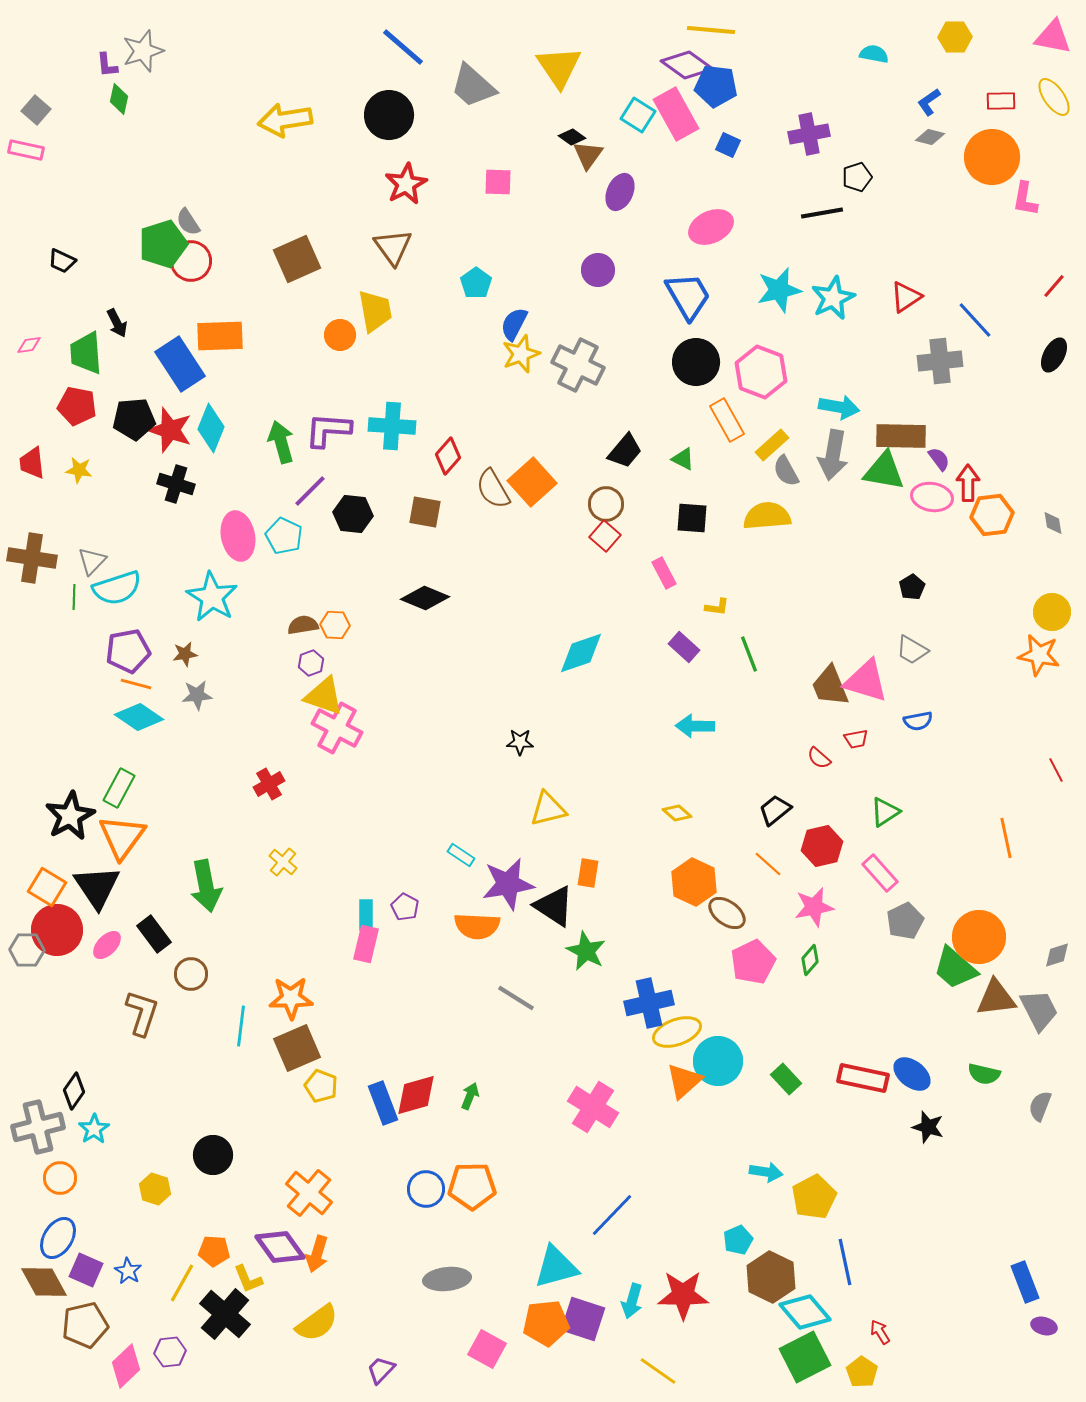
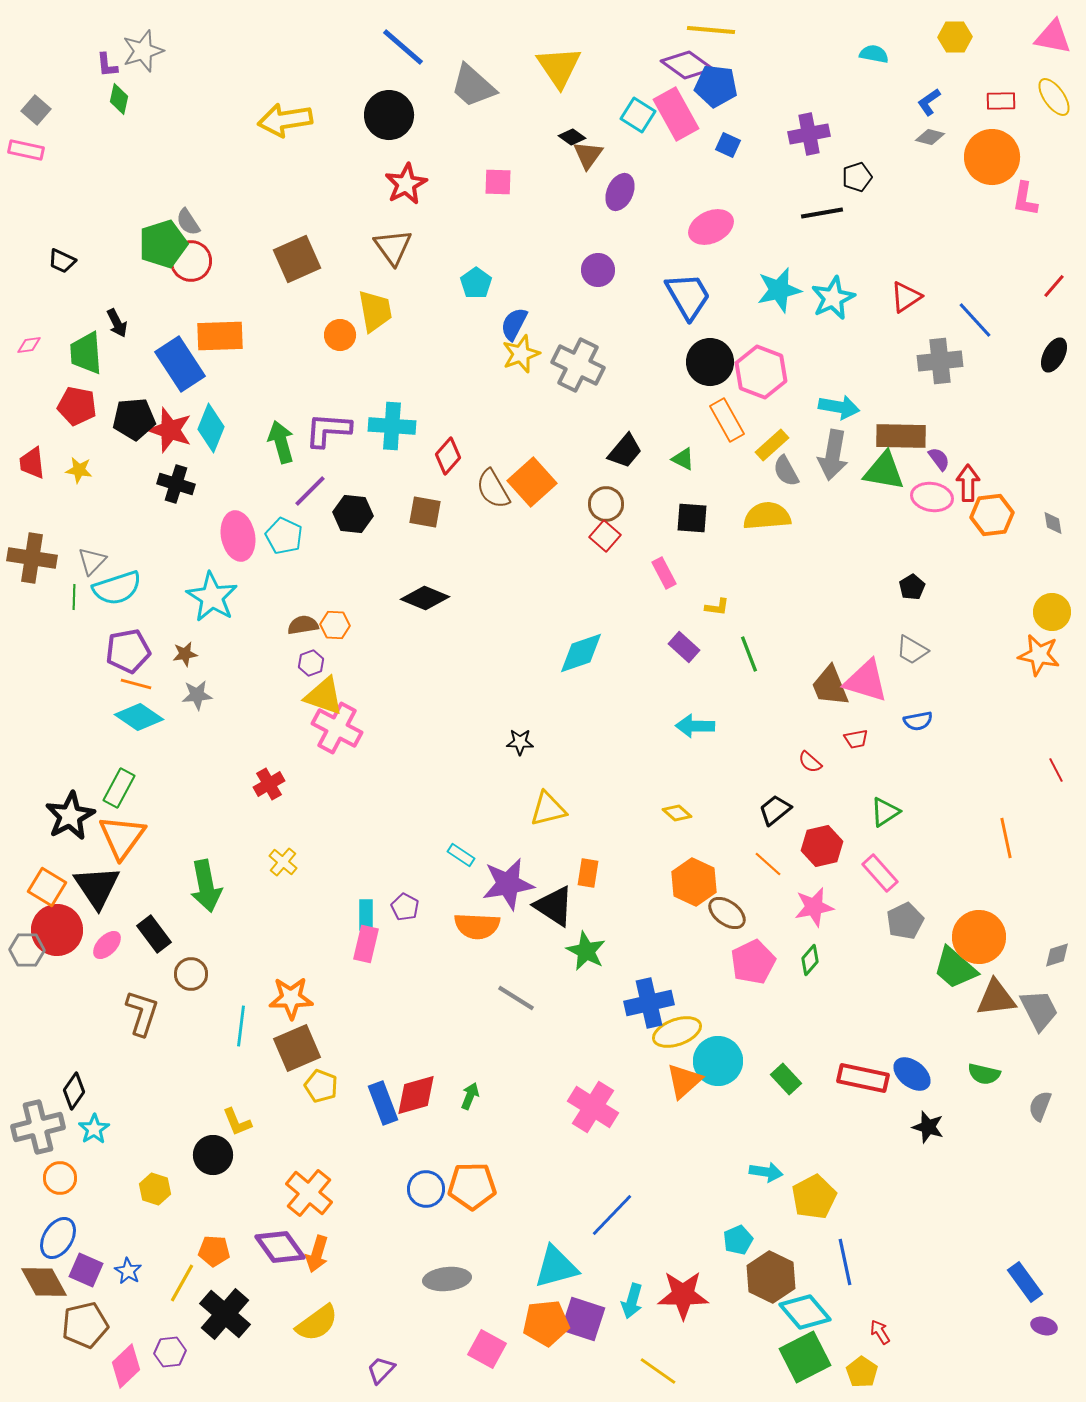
black circle at (696, 362): moved 14 px right
red semicircle at (819, 758): moved 9 px left, 4 px down
yellow L-shape at (248, 1279): moved 11 px left, 157 px up
blue rectangle at (1025, 1282): rotated 15 degrees counterclockwise
